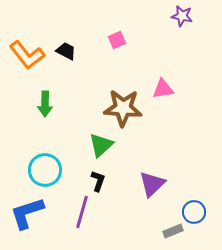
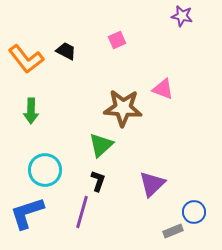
orange L-shape: moved 1 px left, 4 px down
pink triangle: rotated 30 degrees clockwise
green arrow: moved 14 px left, 7 px down
